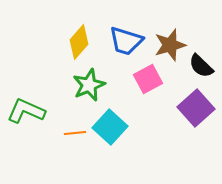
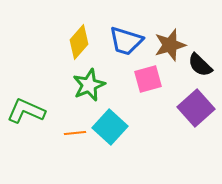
black semicircle: moved 1 px left, 1 px up
pink square: rotated 12 degrees clockwise
